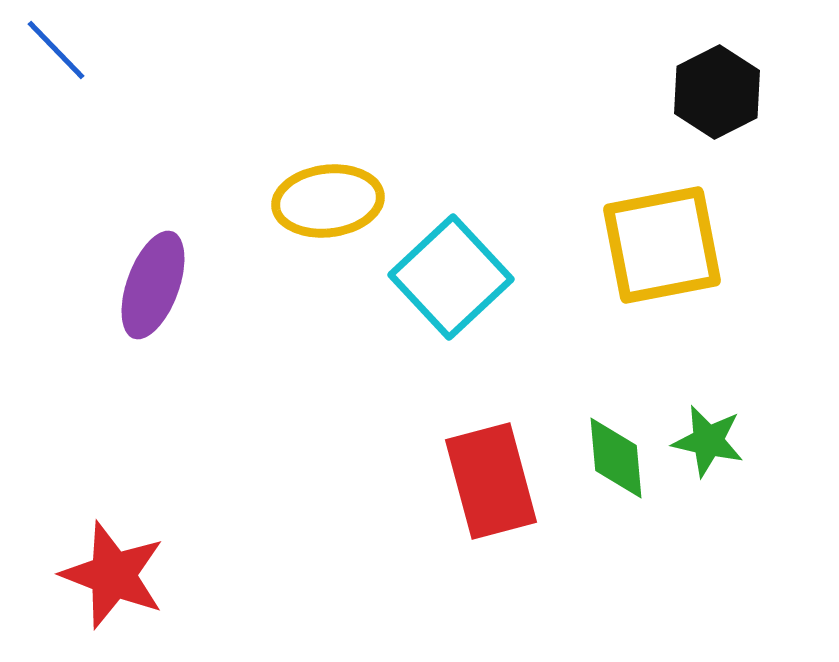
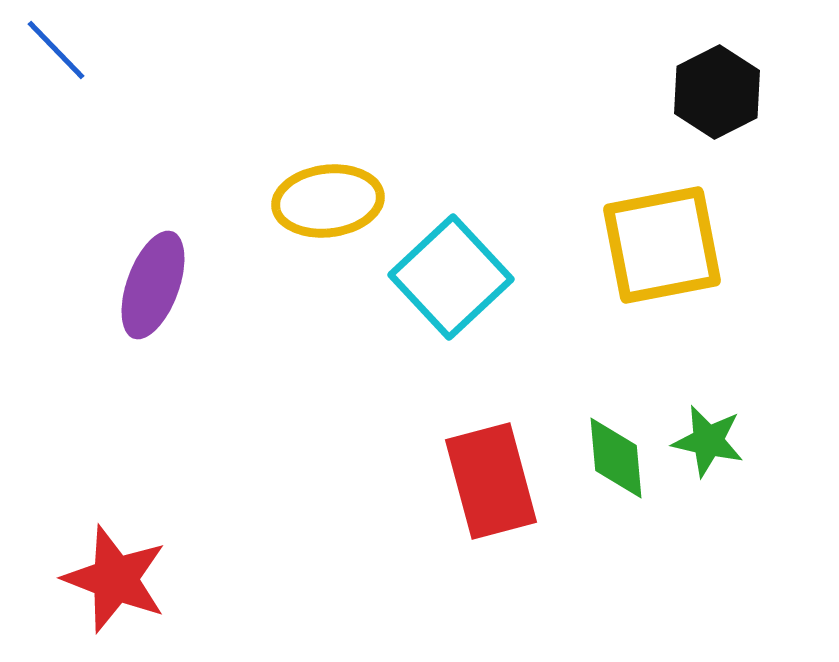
red star: moved 2 px right, 4 px down
